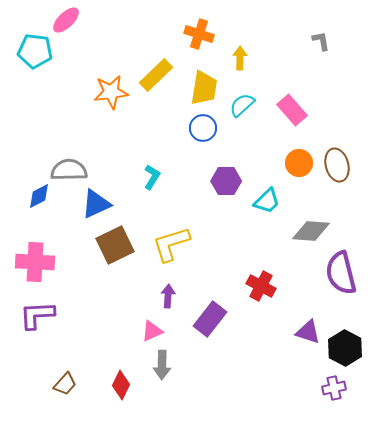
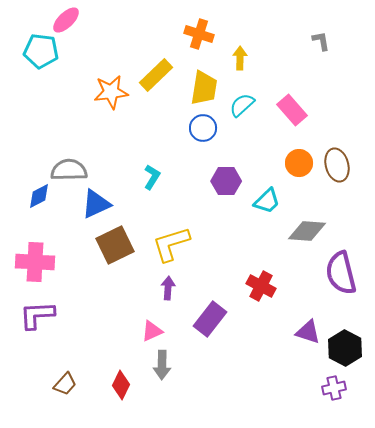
cyan pentagon: moved 6 px right
gray diamond: moved 4 px left
purple arrow: moved 8 px up
